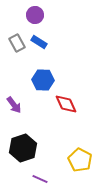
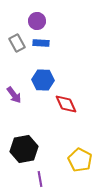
purple circle: moved 2 px right, 6 px down
blue rectangle: moved 2 px right, 1 px down; rotated 28 degrees counterclockwise
purple arrow: moved 10 px up
black hexagon: moved 1 px right, 1 px down; rotated 8 degrees clockwise
purple line: rotated 56 degrees clockwise
